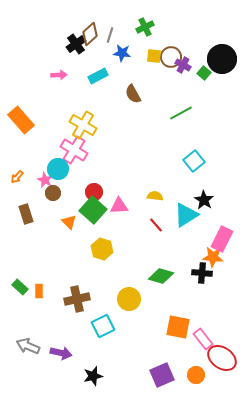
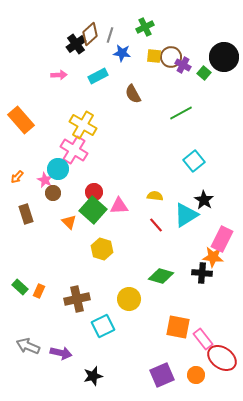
black circle at (222, 59): moved 2 px right, 2 px up
orange rectangle at (39, 291): rotated 24 degrees clockwise
